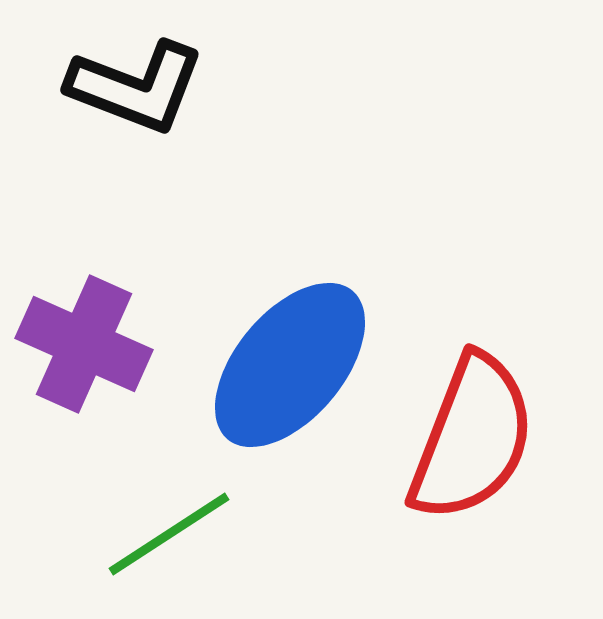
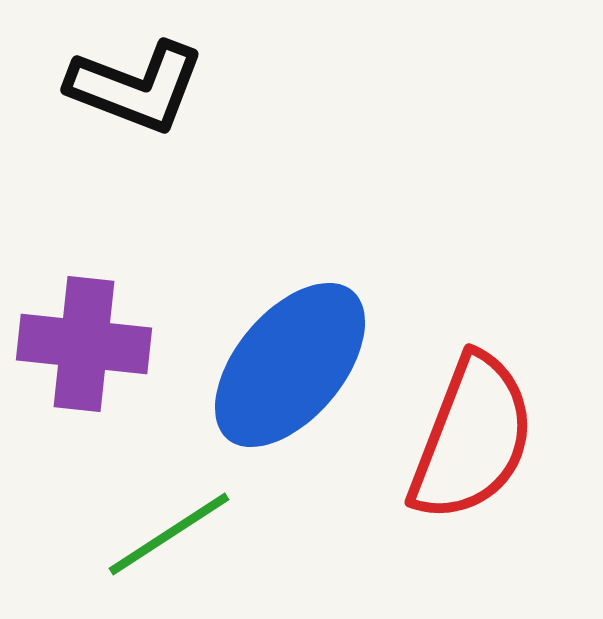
purple cross: rotated 18 degrees counterclockwise
